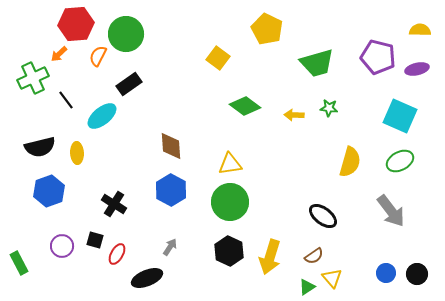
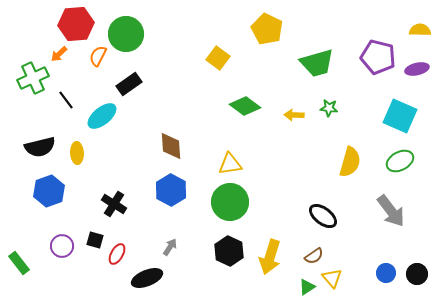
green rectangle at (19, 263): rotated 10 degrees counterclockwise
